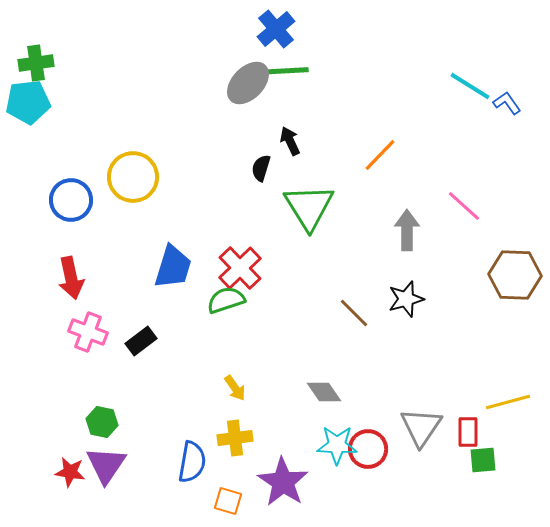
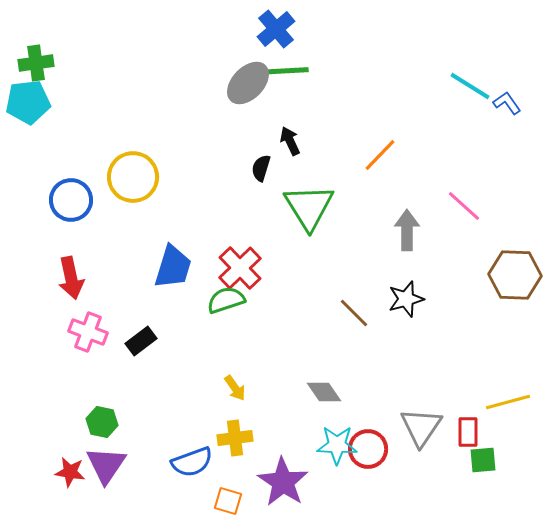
blue semicircle: rotated 60 degrees clockwise
